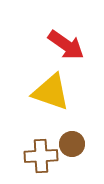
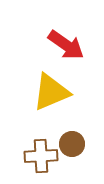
yellow triangle: rotated 42 degrees counterclockwise
